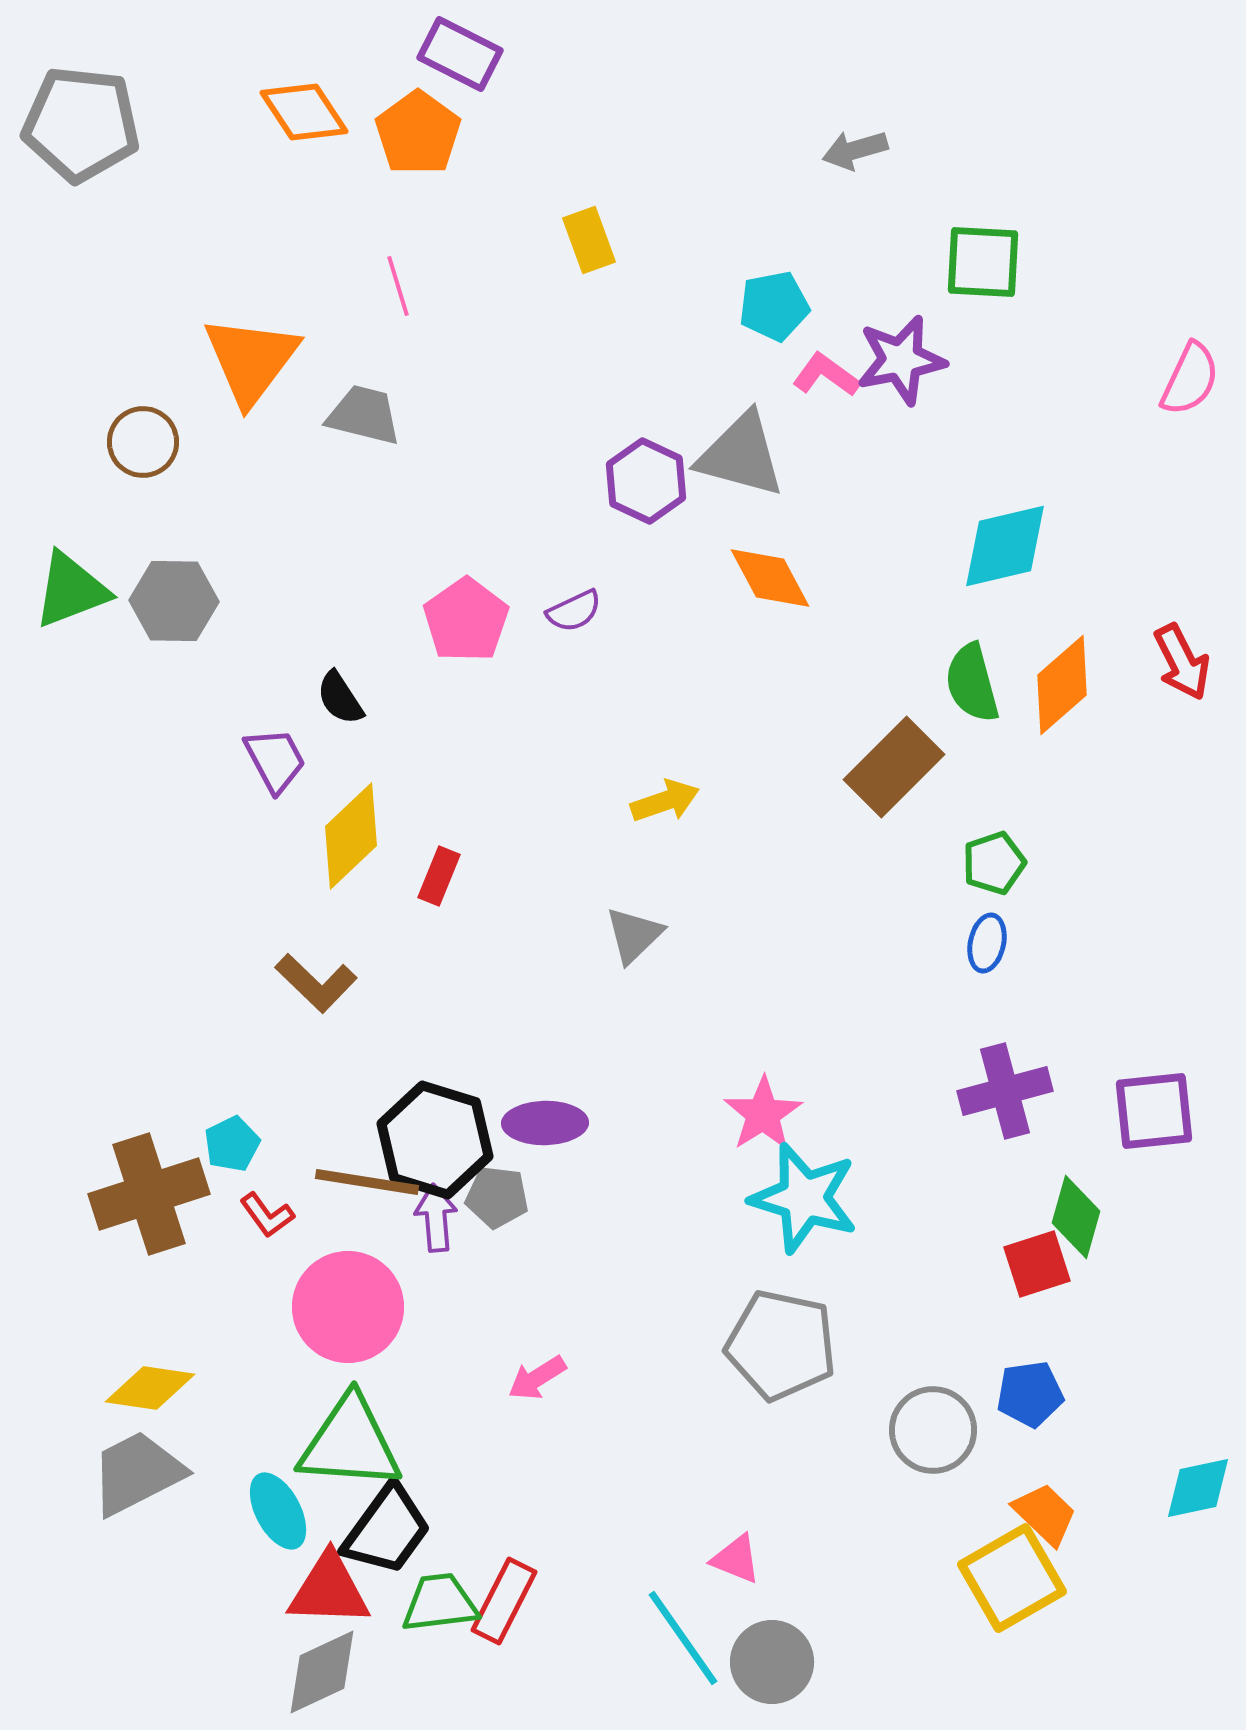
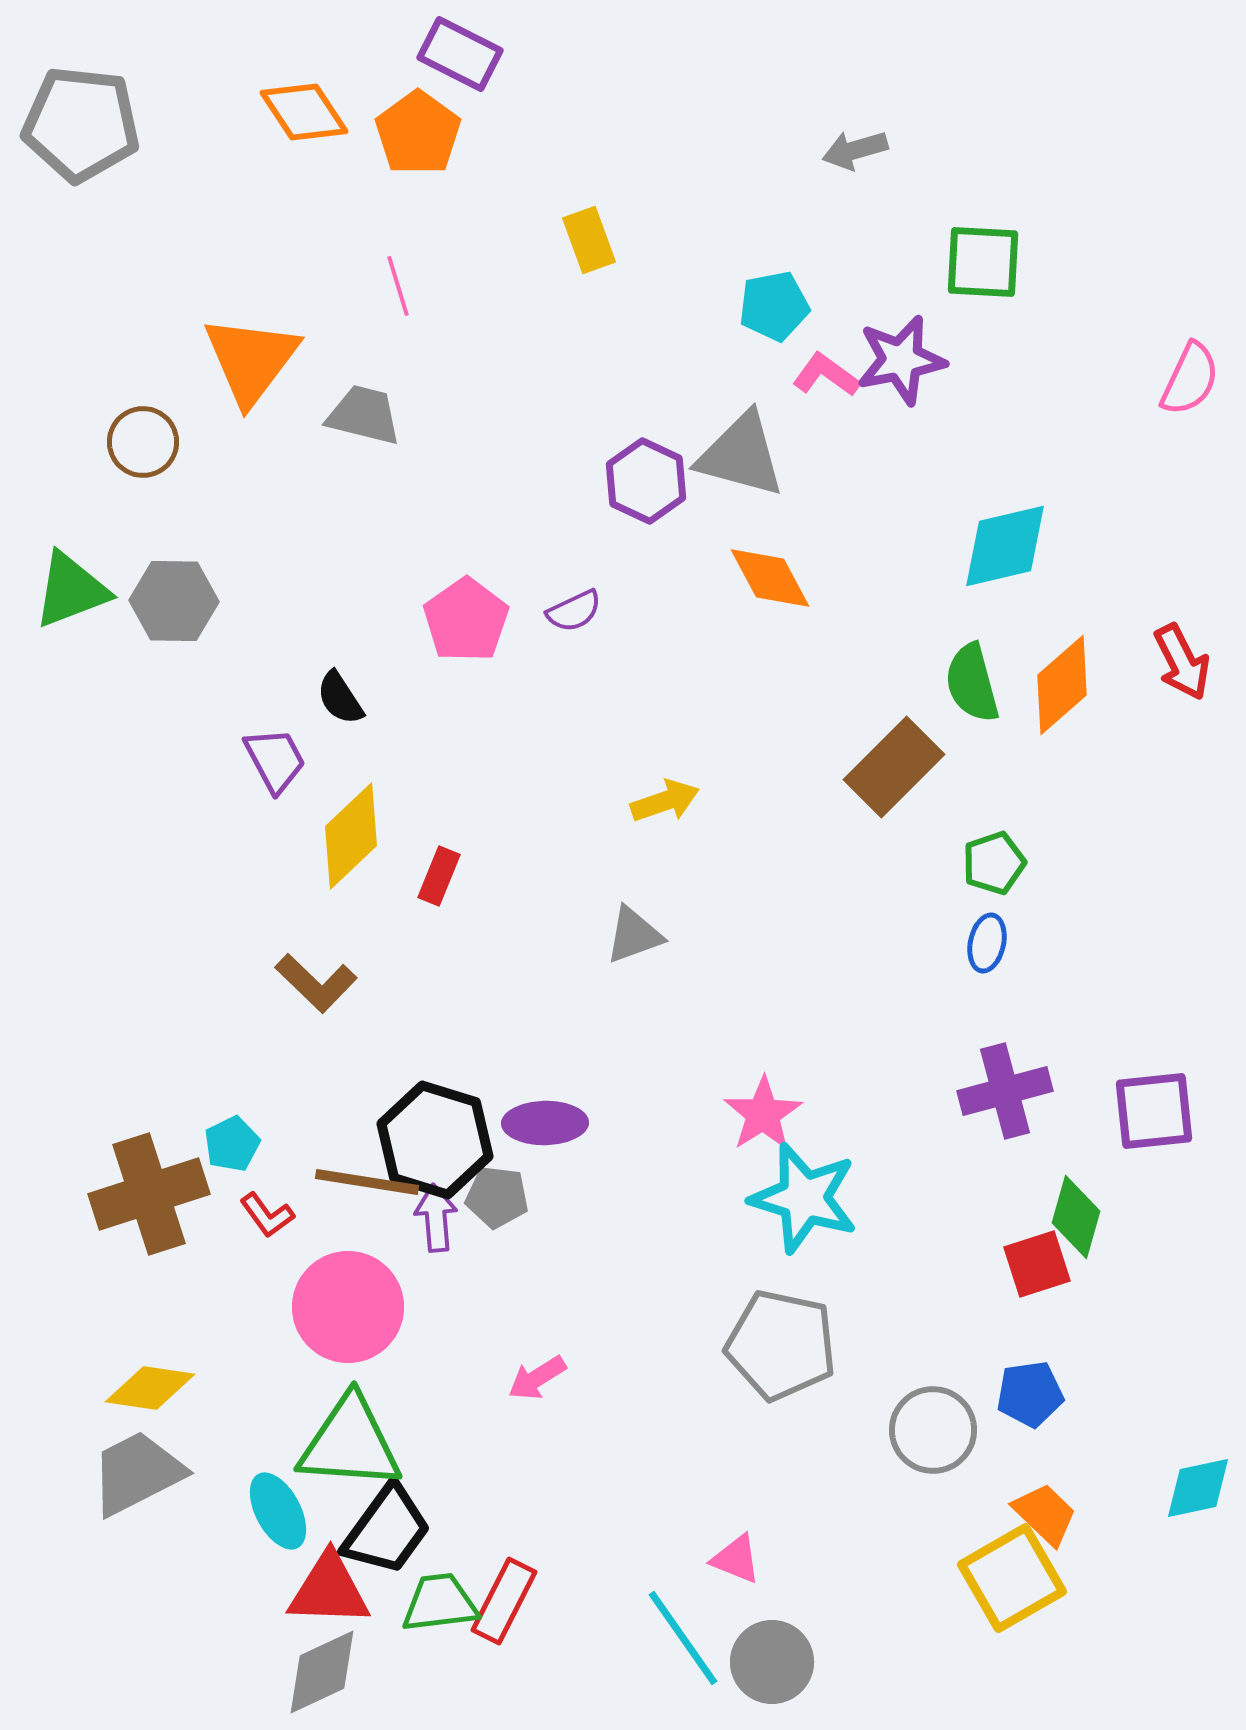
gray triangle at (634, 935): rotated 24 degrees clockwise
